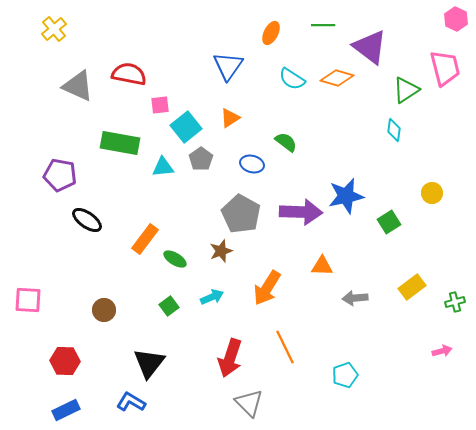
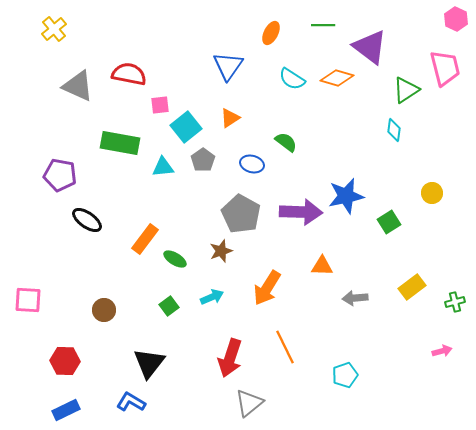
gray pentagon at (201, 159): moved 2 px right, 1 px down
gray triangle at (249, 403): rotated 36 degrees clockwise
